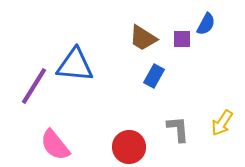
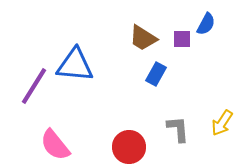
blue rectangle: moved 2 px right, 2 px up
